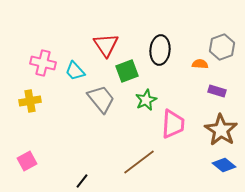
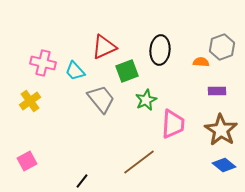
red triangle: moved 2 px left, 2 px down; rotated 40 degrees clockwise
orange semicircle: moved 1 px right, 2 px up
purple rectangle: rotated 18 degrees counterclockwise
yellow cross: rotated 25 degrees counterclockwise
